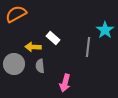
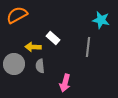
orange semicircle: moved 1 px right, 1 px down
cyan star: moved 4 px left, 10 px up; rotated 24 degrees counterclockwise
